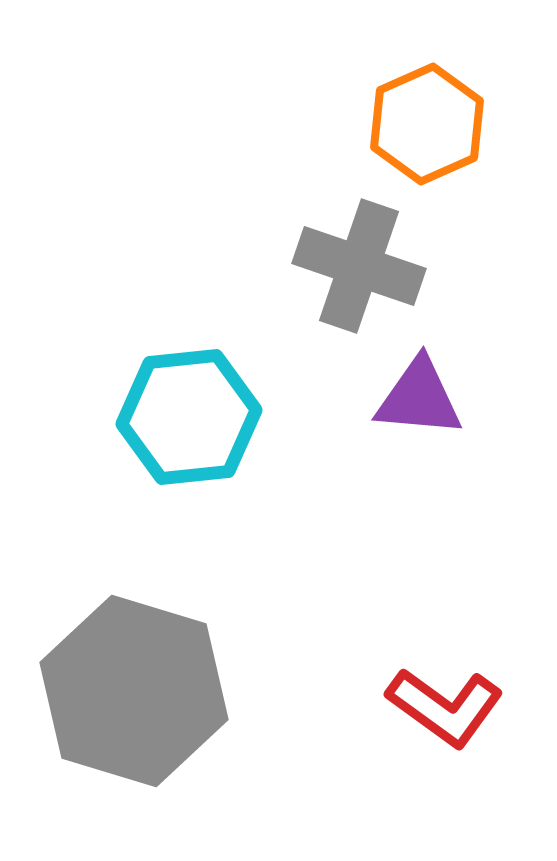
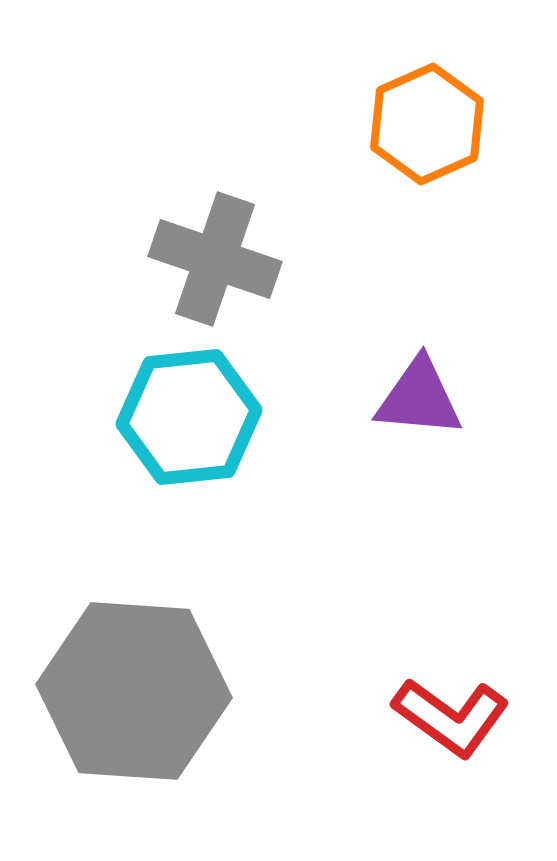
gray cross: moved 144 px left, 7 px up
gray hexagon: rotated 13 degrees counterclockwise
red L-shape: moved 6 px right, 10 px down
